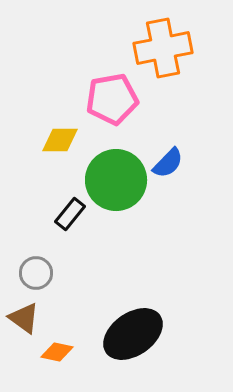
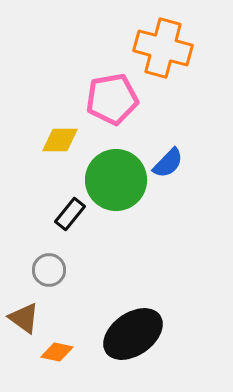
orange cross: rotated 26 degrees clockwise
gray circle: moved 13 px right, 3 px up
